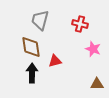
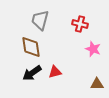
red triangle: moved 11 px down
black arrow: rotated 126 degrees counterclockwise
